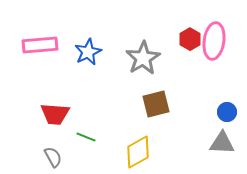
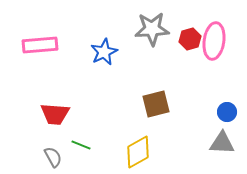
red hexagon: rotated 15 degrees clockwise
blue star: moved 16 px right
gray star: moved 9 px right, 29 px up; rotated 28 degrees clockwise
green line: moved 5 px left, 8 px down
